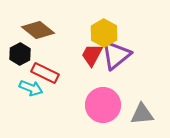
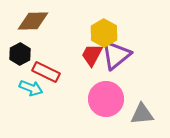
brown diamond: moved 5 px left, 9 px up; rotated 40 degrees counterclockwise
red rectangle: moved 1 px right, 1 px up
pink circle: moved 3 px right, 6 px up
